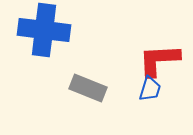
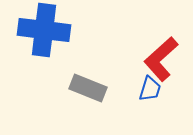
red L-shape: moved 2 px right, 1 px up; rotated 39 degrees counterclockwise
